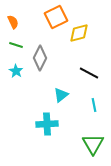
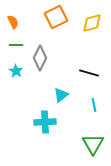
yellow diamond: moved 13 px right, 10 px up
green line: rotated 16 degrees counterclockwise
black line: rotated 12 degrees counterclockwise
cyan cross: moved 2 px left, 2 px up
